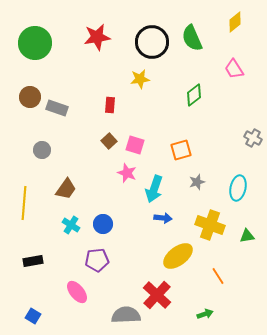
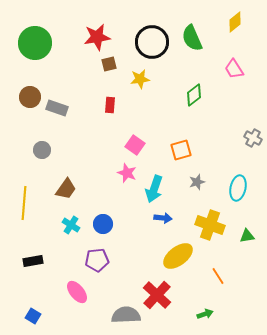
brown square: moved 77 px up; rotated 28 degrees clockwise
pink square: rotated 18 degrees clockwise
